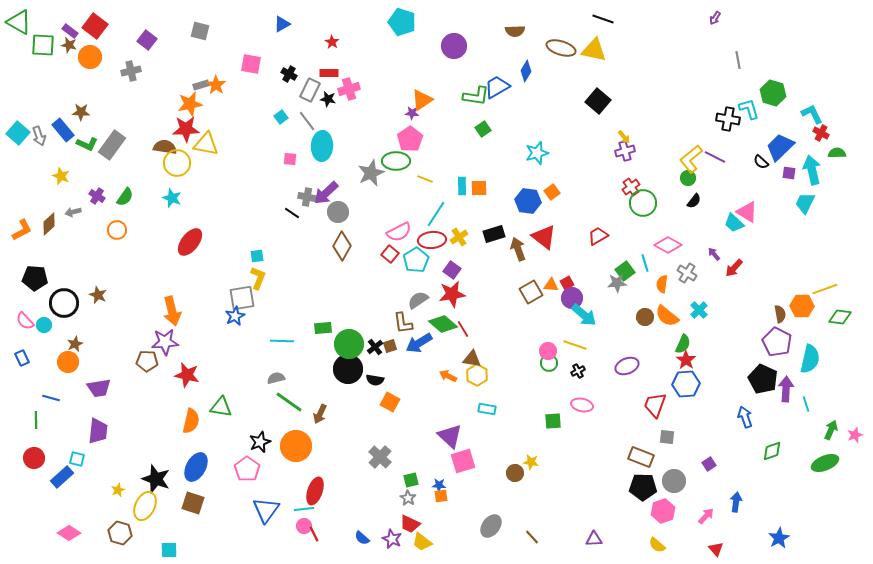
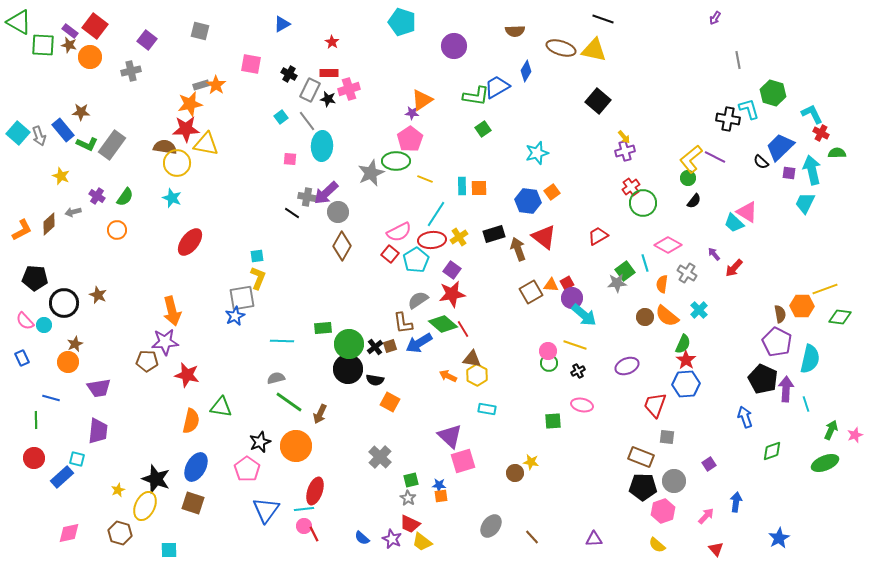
pink diamond at (69, 533): rotated 45 degrees counterclockwise
